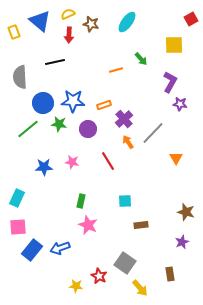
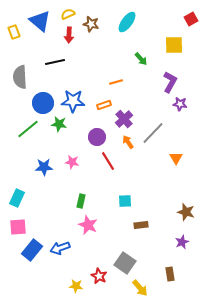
orange line at (116, 70): moved 12 px down
purple circle at (88, 129): moved 9 px right, 8 px down
